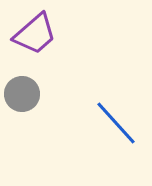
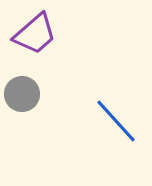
blue line: moved 2 px up
